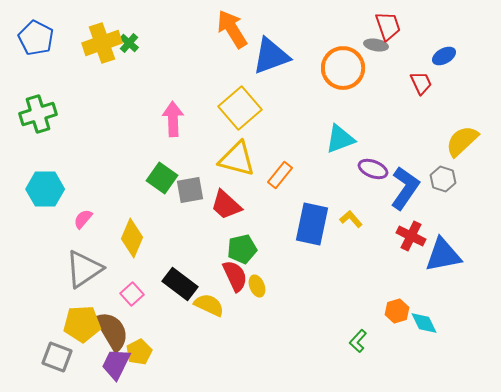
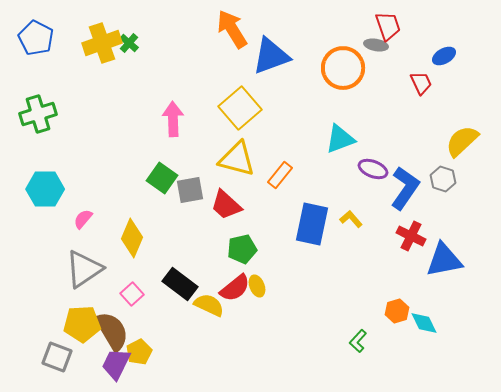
blue triangle at (443, 255): moved 1 px right, 5 px down
red semicircle at (235, 276): moved 12 px down; rotated 76 degrees clockwise
